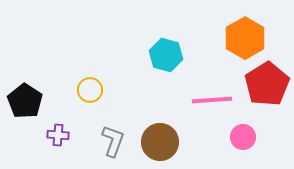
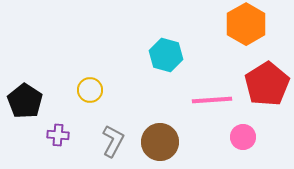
orange hexagon: moved 1 px right, 14 px up
gray L-shape: rotated 8 degrees clockwise
